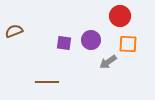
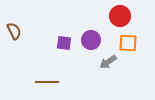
brown semicircle: rotated 84 degrees clockwise
orange square: moved 1 px up
